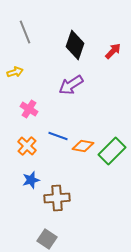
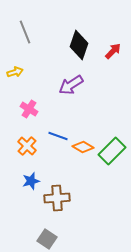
black diamond: moved 4 px right
orange diamond: moved 1 px down; rotated 20 degrees clockwise
blue star: moved 1 px down
